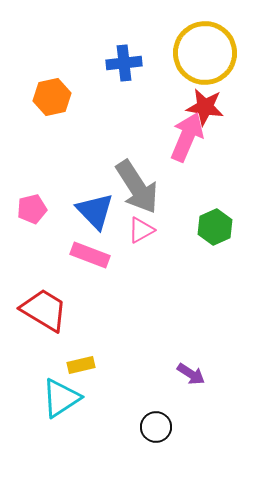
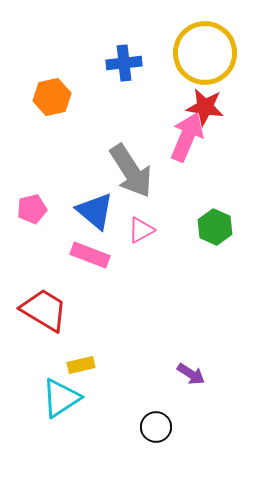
gray arrow: moved 6 px left, 16 px up
blue triangle: rotated 6 degrees counterclockwise
green hexagon: rotated 12 degrees counterclockwise
